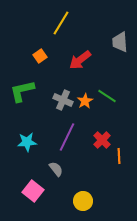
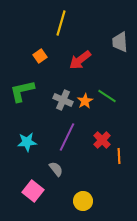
yellow line: rotated 15 degrees counterclockwise
